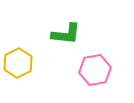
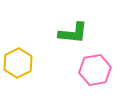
green L-shape: moved 7 px right, 1 px up
